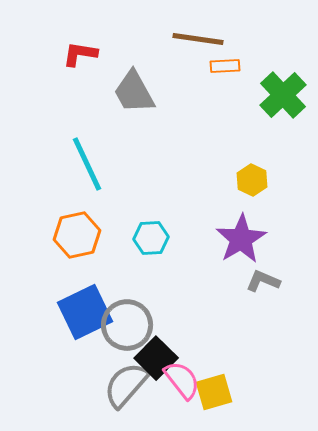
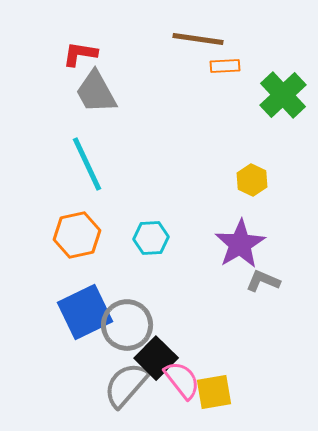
gray trapezoid: moved 38 px left
purple star: moved 1 px left, 5 px down
yellow square: rotated 6 degrees clockwise
